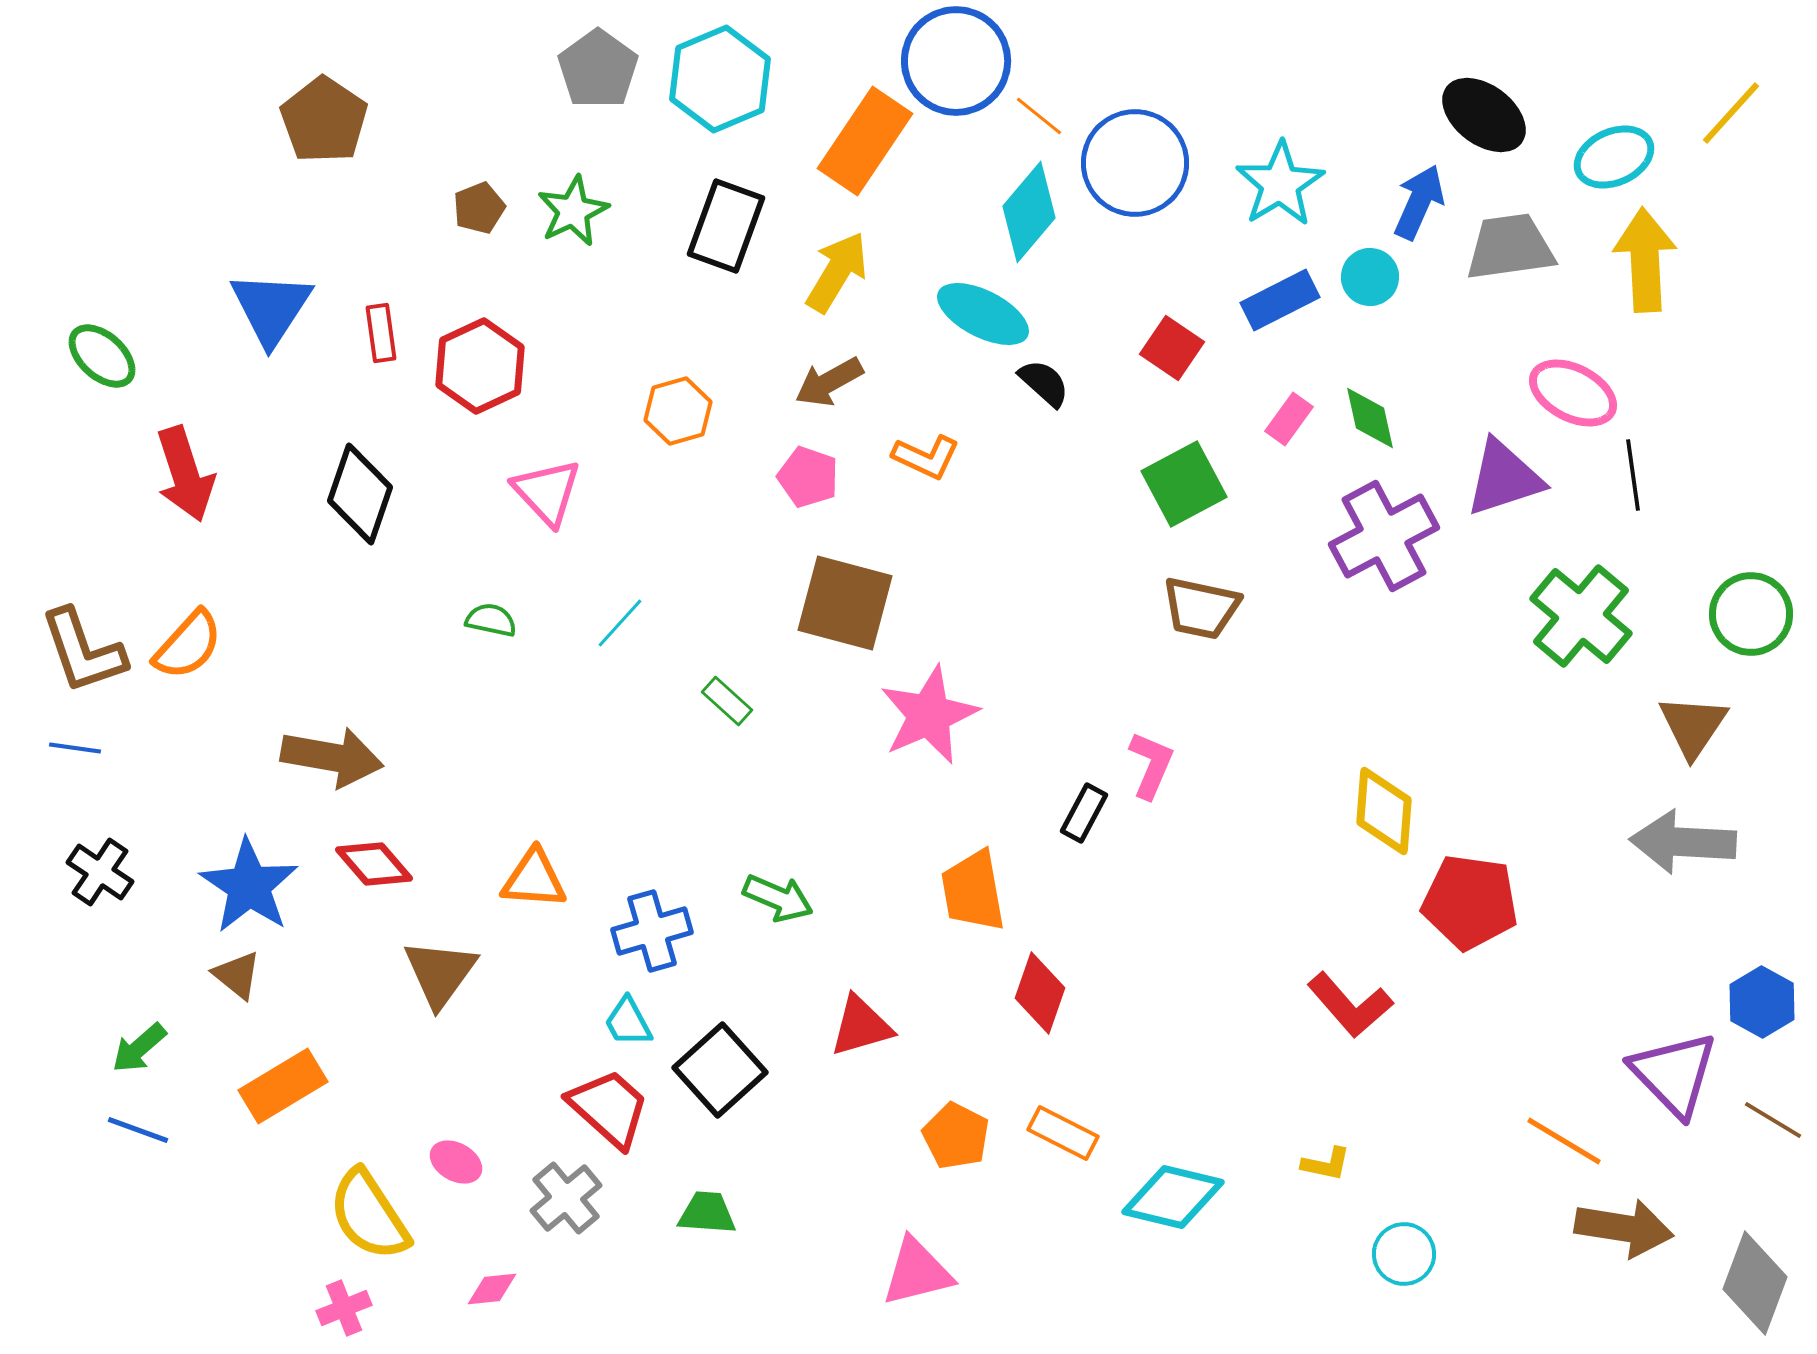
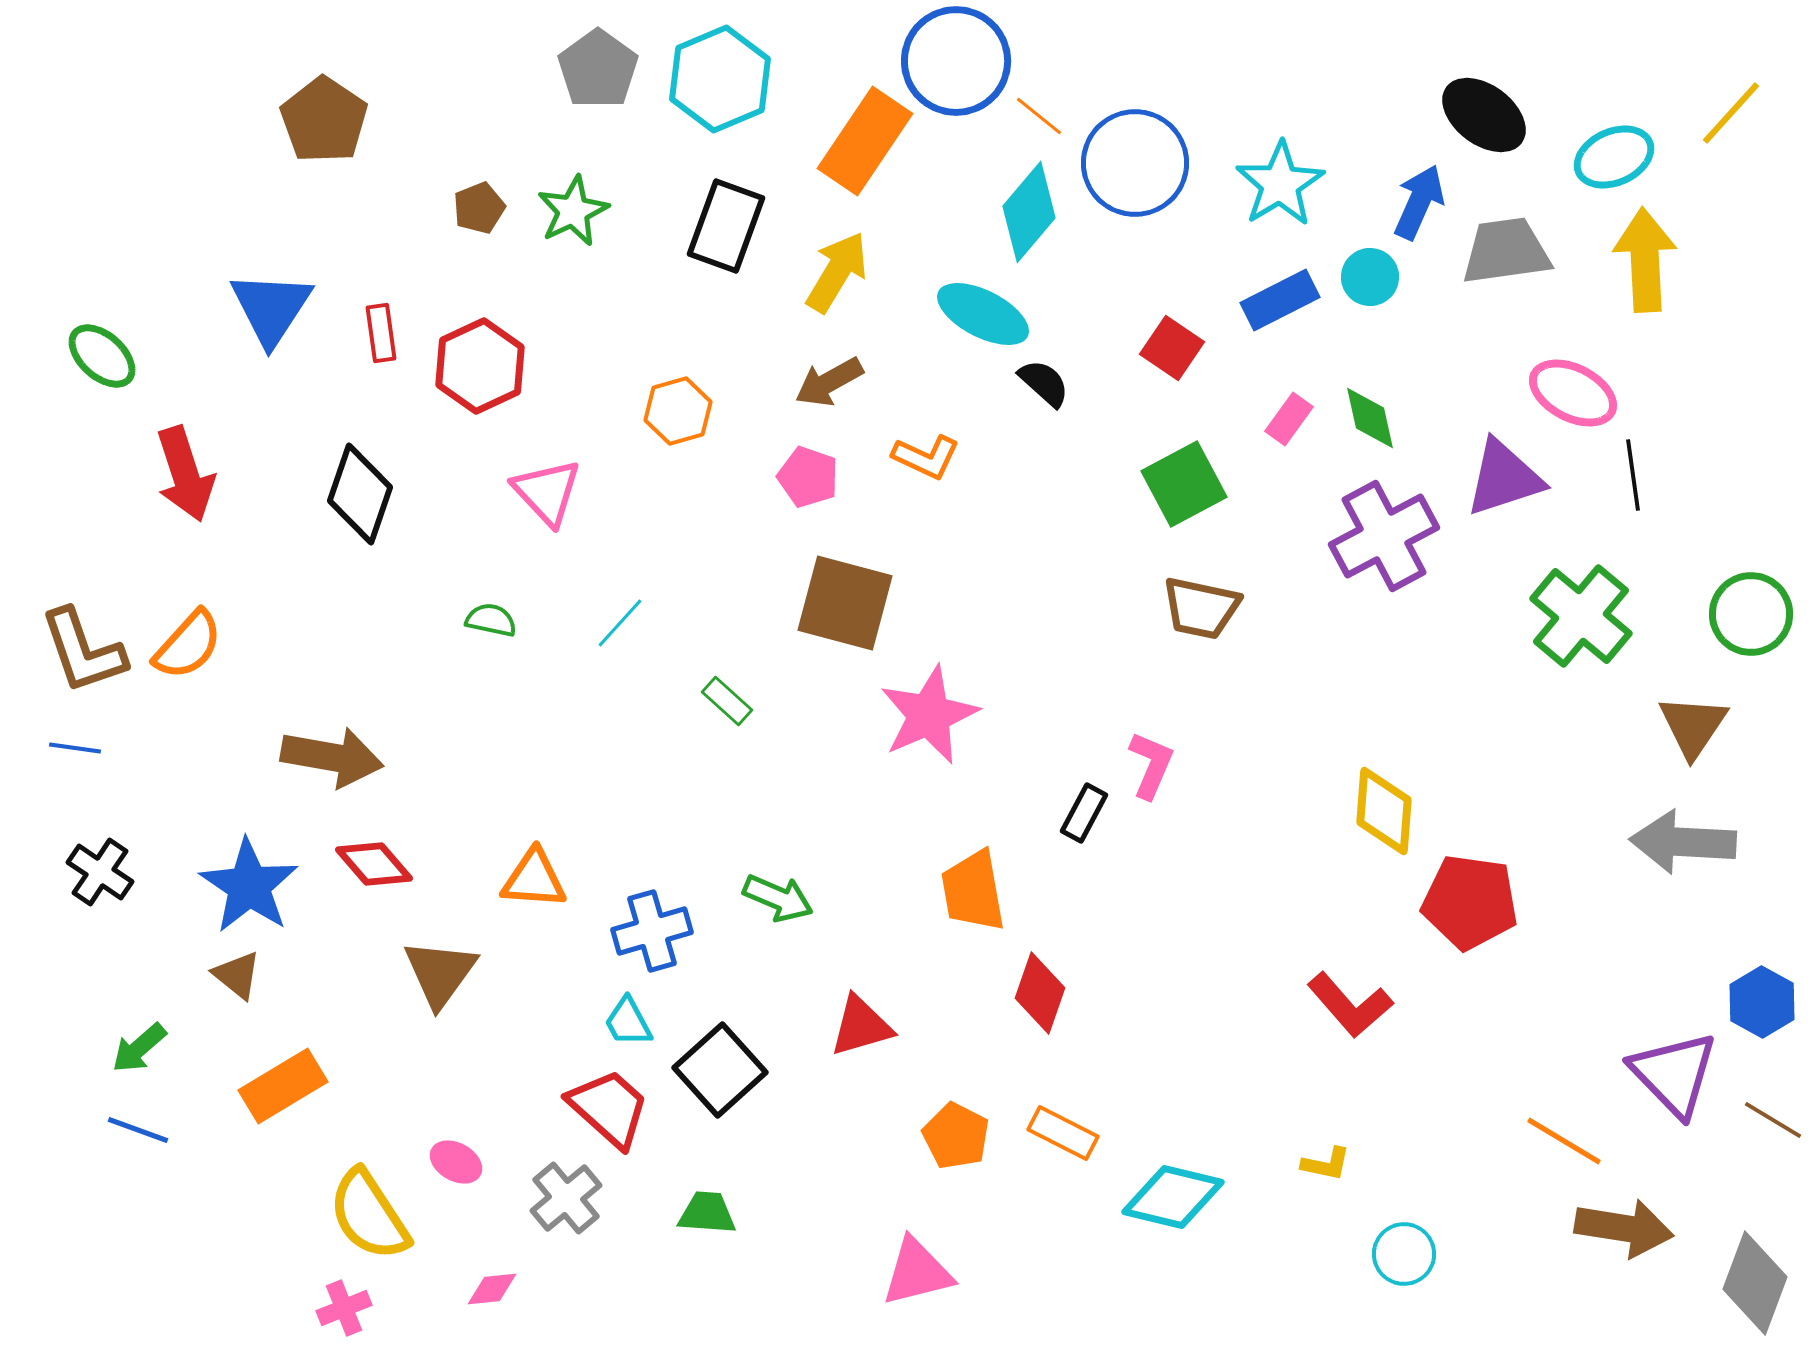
gray trapezoid at (1510, 247): moved 4 px left, 4 px down
